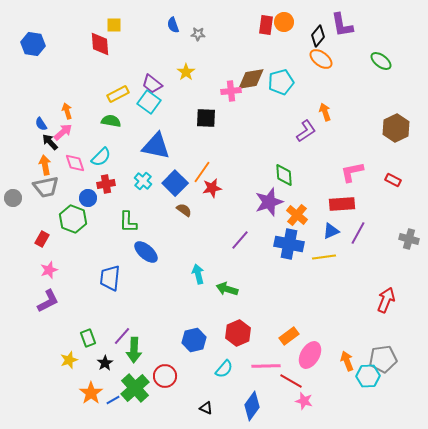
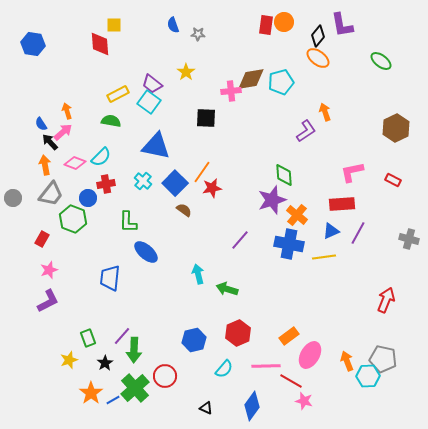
orange ellipse at (321, 59): moved 3 px left, 1 px up
pink diamond at (75, 163): rotated 50 degrees counterclockwise
gray trapezoid at (46, 187): moved 5 px right, 7 px down; rotated 40 degrees counterclockwise
purple star at (269, 202): moved 3 px right, 2 px up
gray pentagon at (383, 359): rotated 20 degrees clockwise
